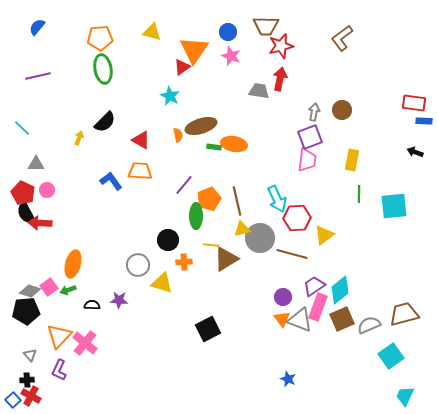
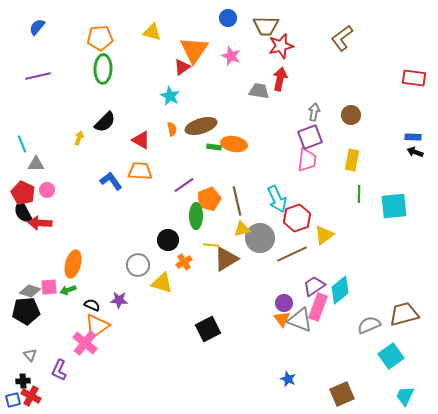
blue circle at (228, 32): moved 14 px up
green ellipse at (103, 69): rotated 12 degrees clockwise
red rectangle at (414, 103): moved 25 px up
brown circle at (342, 110): moved 9 px right, 5 px down
blue rectangle at (424, 121): moved 11 px left, 16 px down
cyan line at (22, 128): moved 16 px down; rotated 24 degrees clockwise
orange semicircle at (178, 135): moved 6 px left, 6 px up
purple line at (184, 185): rotated 15 degrees clockwise
black semicircle at (26, 213): moved 3 px left, 1 px up
red hexagon at (297, 218): rotated 16 degrees counterclockwise
brown line at (292, 254): rotated 40 degrees counterclockwise
orange cross at (184, 262): rotated 28 degrees counterclockwise
pink square at (49, 287): rotated 30 degrees clockwise
purple circle at (283, 297): moved 1 px right, 6 px down
black semicircle at (92, 305): rotated 21 degrees clockwise
brown square at (342, 319): moved 75 px down
orange triangle at (59, 336): moved 38 px right, 10 px up; rotated 12 degrees clockwise
black cross at (27, 380): moved 4 px left, 1 px down
blue square at (13, 400): rotated 28 degrees clockwise
